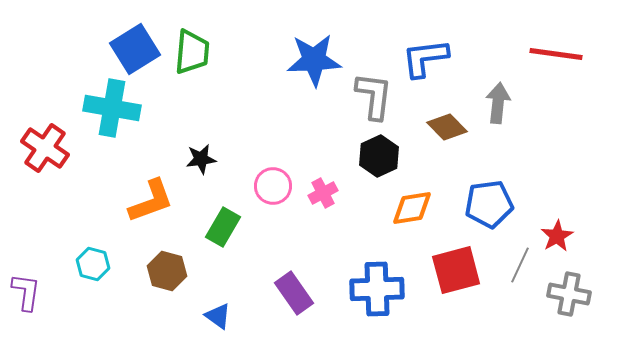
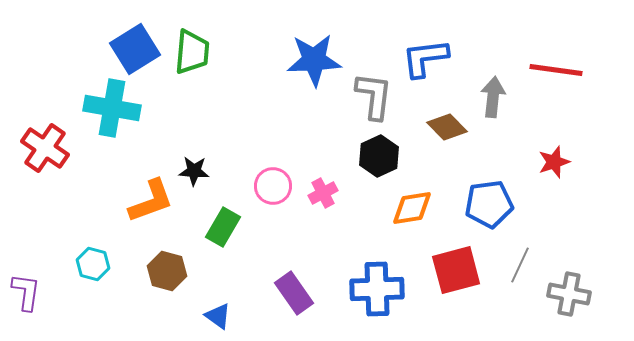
red line: moved 16 px down
gray arrow: moved 5 px left, 6 px up
black star: moved 7 px left, 12 px down; rotated 12 degrees clockwise
red star: moved 3 px left, 74 px up; rotated 12 degrees clockwise
